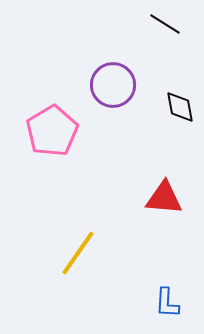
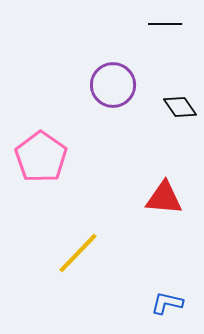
black line: rotated 32 degrees counterclockwise
black diamond: rotated 24 degrees counterclockwise
pink pentagon: moved 11 px left, 26 px down; rotated 6 degrees counterclockwise
yellow line: rotated 9 degrees clockwise
blue L-shape: rotated 100 degrees clockwise
